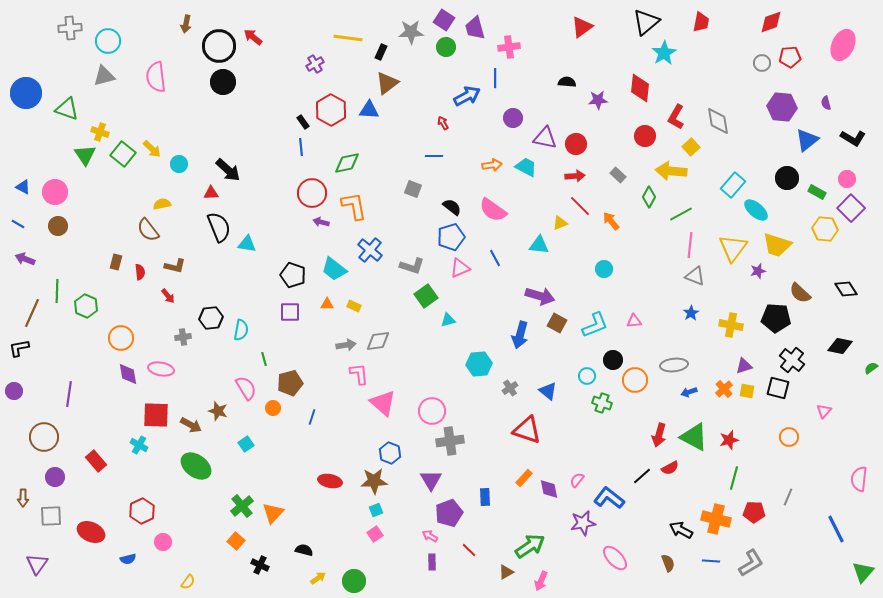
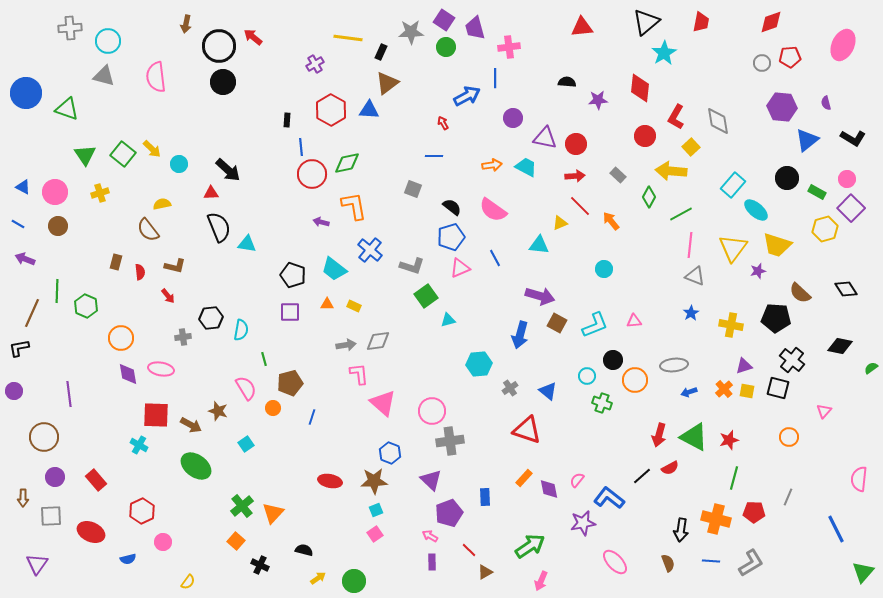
red triangle at (582, 27): rotated 30 degrees clockwise
gray triangle at (104, 76): rotated 30 degrees clockwise
black rectangle at (303, 122): moved 16 px left, 2 px up; rotated 40 degrees clockwise
yellow cross at (100, 132): moved 61 px down; rotated 36 degrees counterclockwise
red circle at (312, 193): moved 19 px up
yellow hexagon at (825, 229): rotated 20 degrees counterclockwise
purple line at (69, 394): rotated 15 degrees counterclockwise
red rectangle at (96, 461): moved 19 px down
purple triangle at (431, 480): rotated 15 degrees counterclockwise
black arrow at (681, 530): rotated 110 degrees counterclockwise
pink ellipse at (615, 558): moved 4 px down
brown triangle at (506, 572): moved 21 px left
